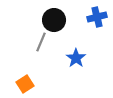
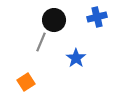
orange square: moved 1 px right, 2 px up
